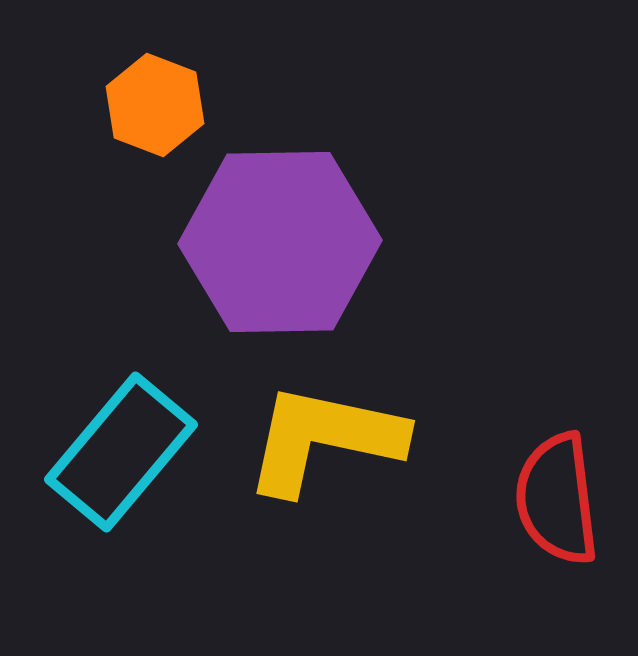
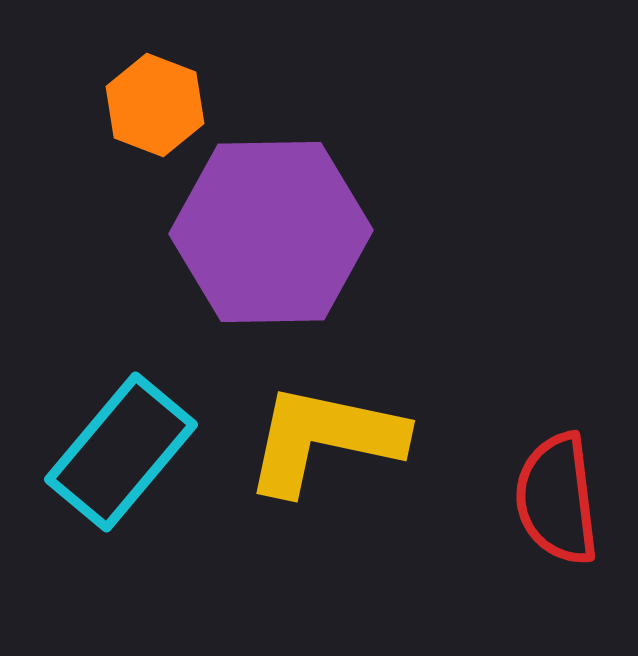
purple hexagon: moved 9 px left, 10 px up
